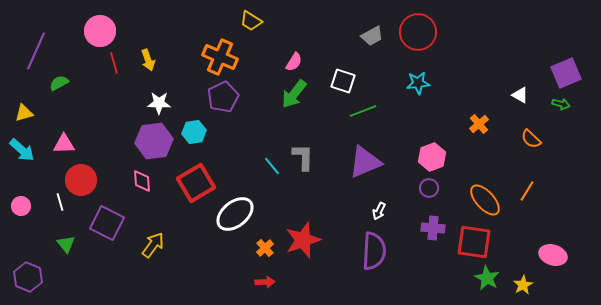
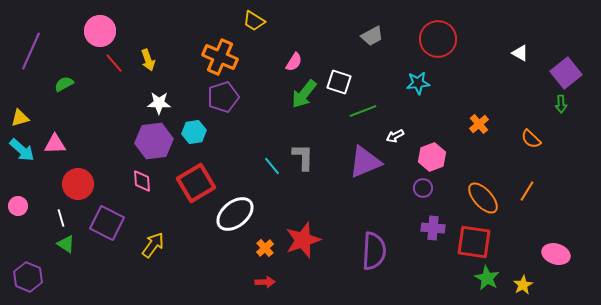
yellow trapezoid at (251, 21): moved 3 px right
red circle at (418, 32): moved 20 px right, 7 px down
purple line at (36, 51): moved 5 px left
red line at (114, 63): rotated 25 degrees counterclockwise
purple square at (566, 73): rotated 16 degrees counterclockwise
white square at (343, 81): moved 4 px left, 1 px down
green semicircle at (59, 83): moved 5 px right, 1 px down
green arrow at (294, 94): moved 10 px right
white triangle at (520, 95): moved 42 px up
purple pentagon at (223, 97): rotated 8 degrees clockwise
green arrow at (561, 104): rotated 72 degrees clockwise
yellow triangle at (24, 113): moved 4 px left, 5 px down
pink triangle at (64, 144): moved 9 px left
red circle at (81, 180): moved 3 px left, 4 px down
purple circle at (429, 188): moved 6 px left
orange ellipse at (485, 200): moved 2 px left, 2 px up
white line at (60, 202): moved 1 px right, 16 px down
pink circle at (21, 206): moved 3 px left
white arrow at (379, 211): moved 16 px right, 75 px up; rotated 36 degrees clockwise
green triangle at (66, 244): rotated 18 degrees counterclockwise
pink ellipse at (553, 255): moved 3 px right, 1 px up
